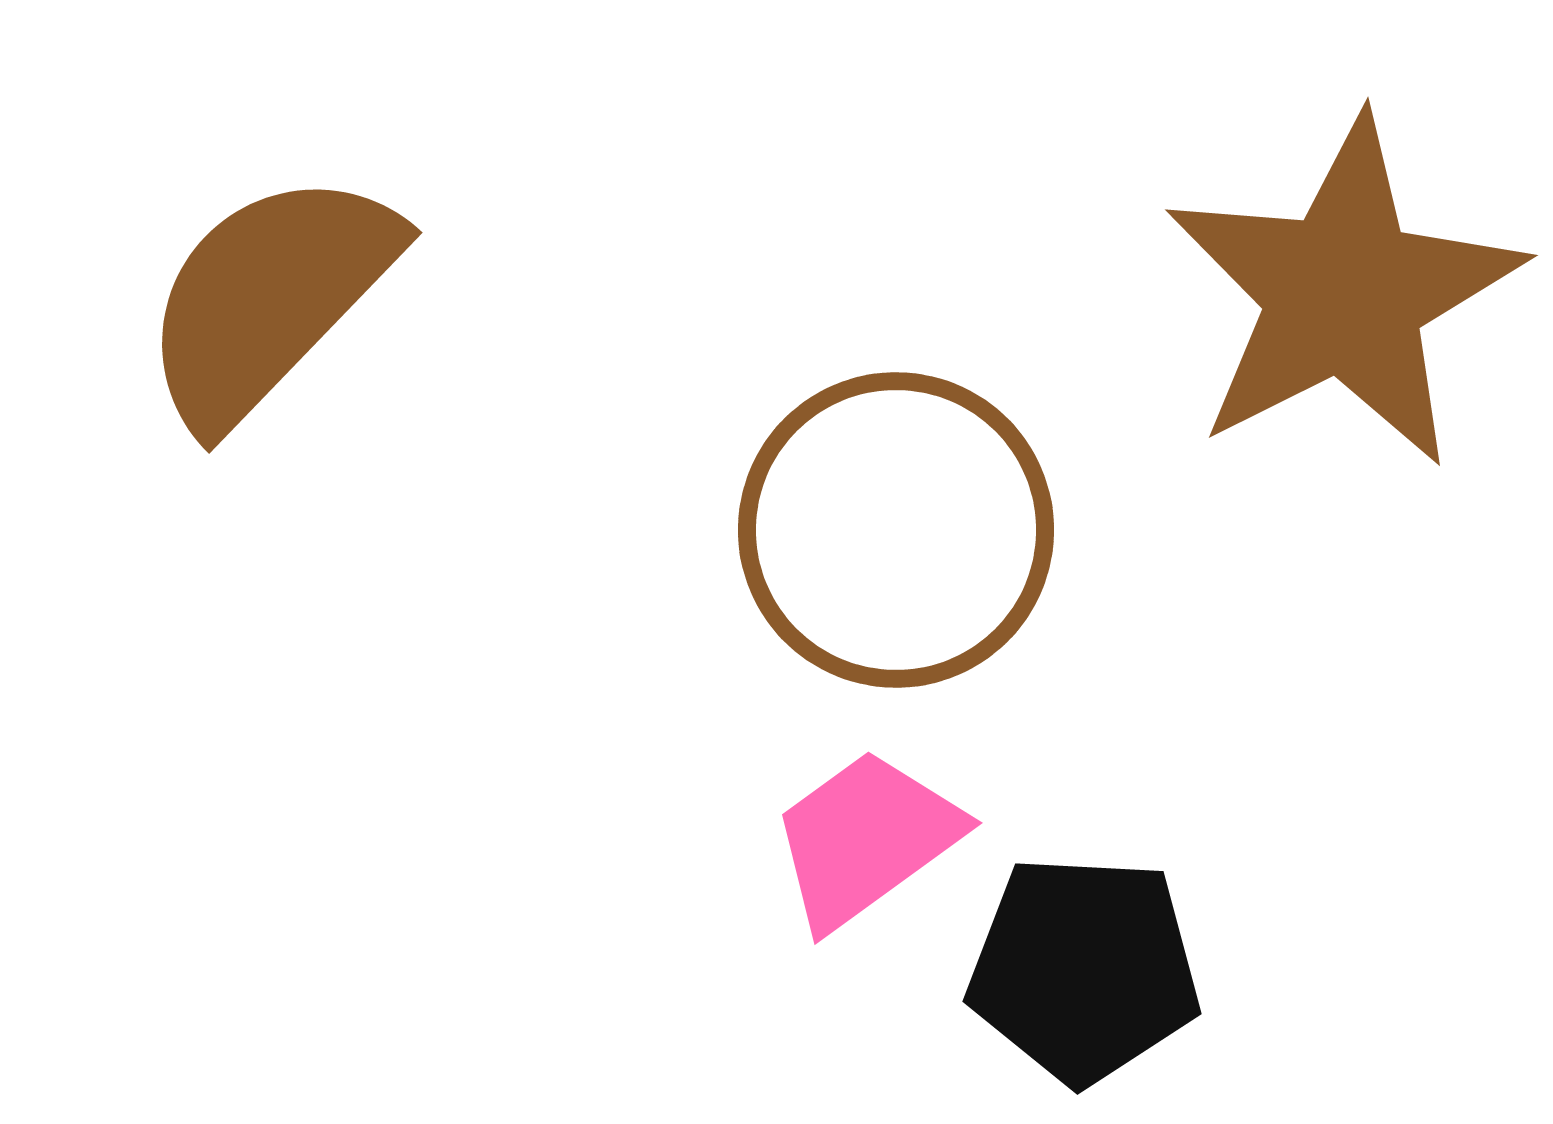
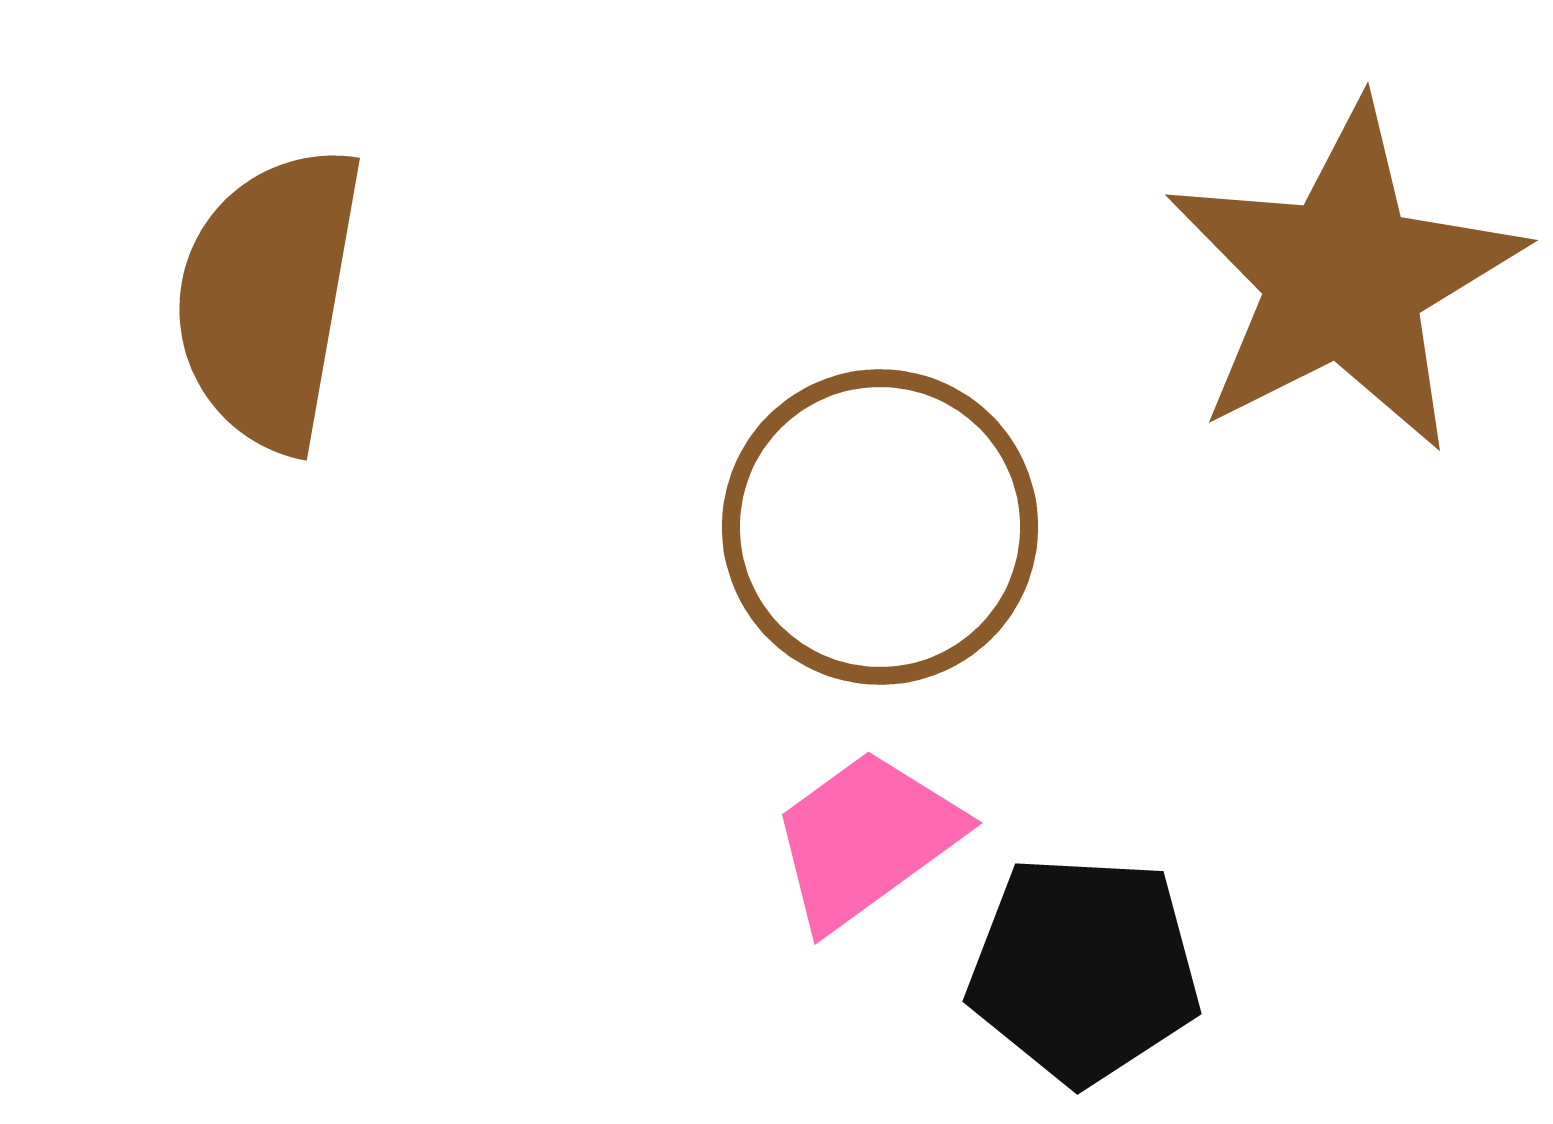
brown star: moved 15 px up
brown semicircle: rotated 34 degrees counterclockwise
brown circle: moved 16 px left, 3 px up
